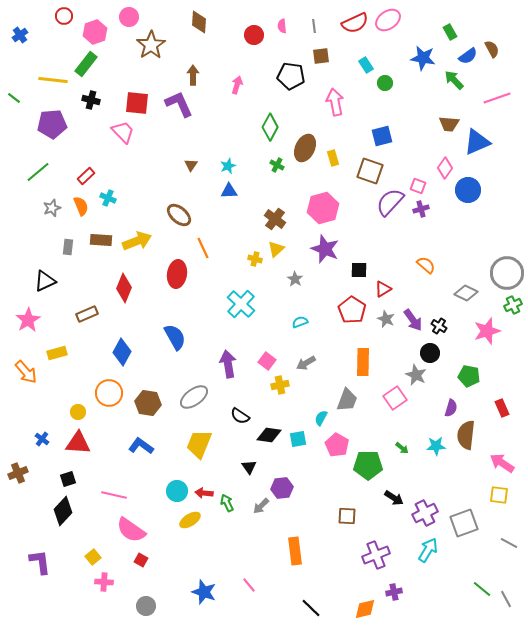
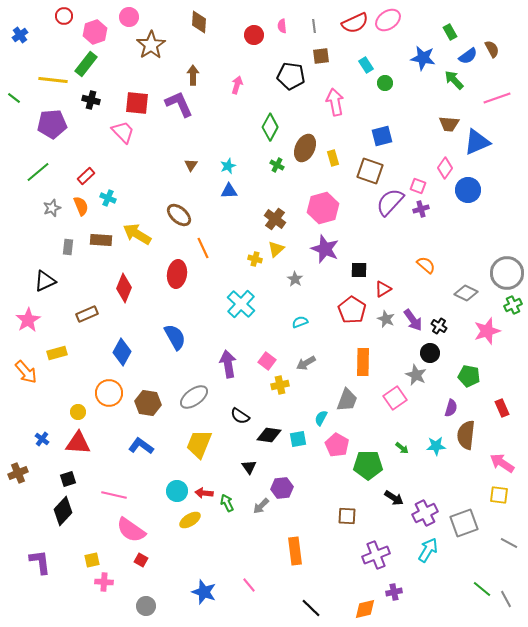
yellow arrow at (137, 241): moved 7 px up; rotated 128 degrees counterclockwise
yellow square at (93, 557): moved 1 px left, 3 px down; rotated 28 degrees clockwise
